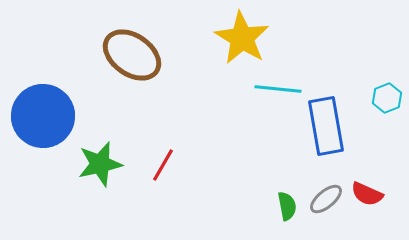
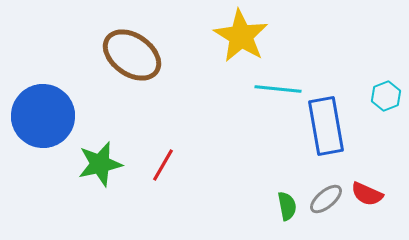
yellow star: moved 1 px left, 2 px up
cyan hexagon: moved 1 px left, 2 px up
